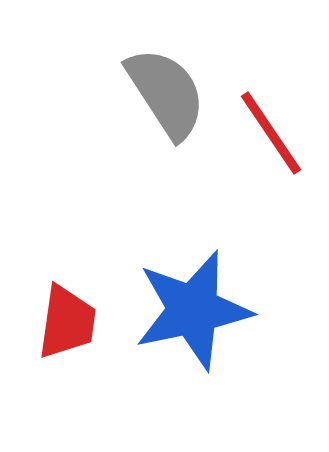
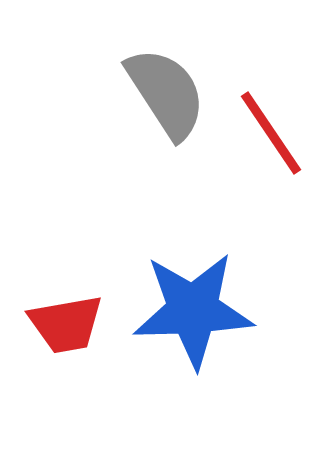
blue star: rotated 10 degrees clockwise
red trapezoid: moved 1 px left, 2 px down; rotated 72 degrees clockwise
